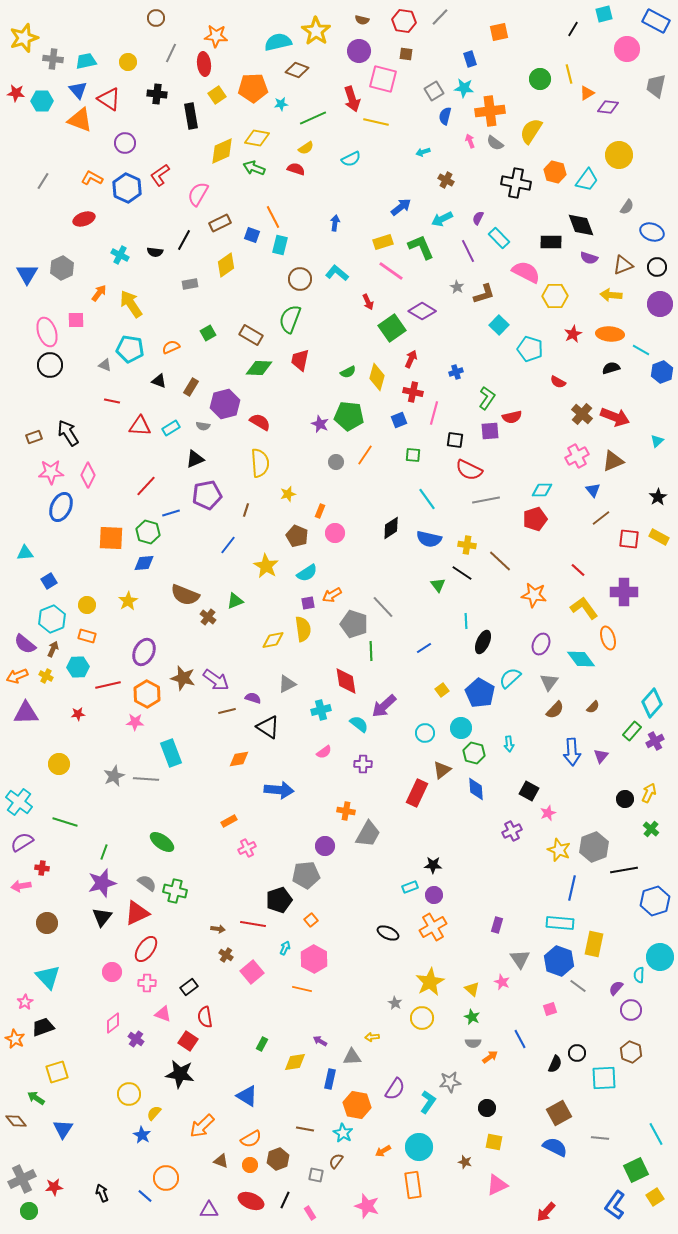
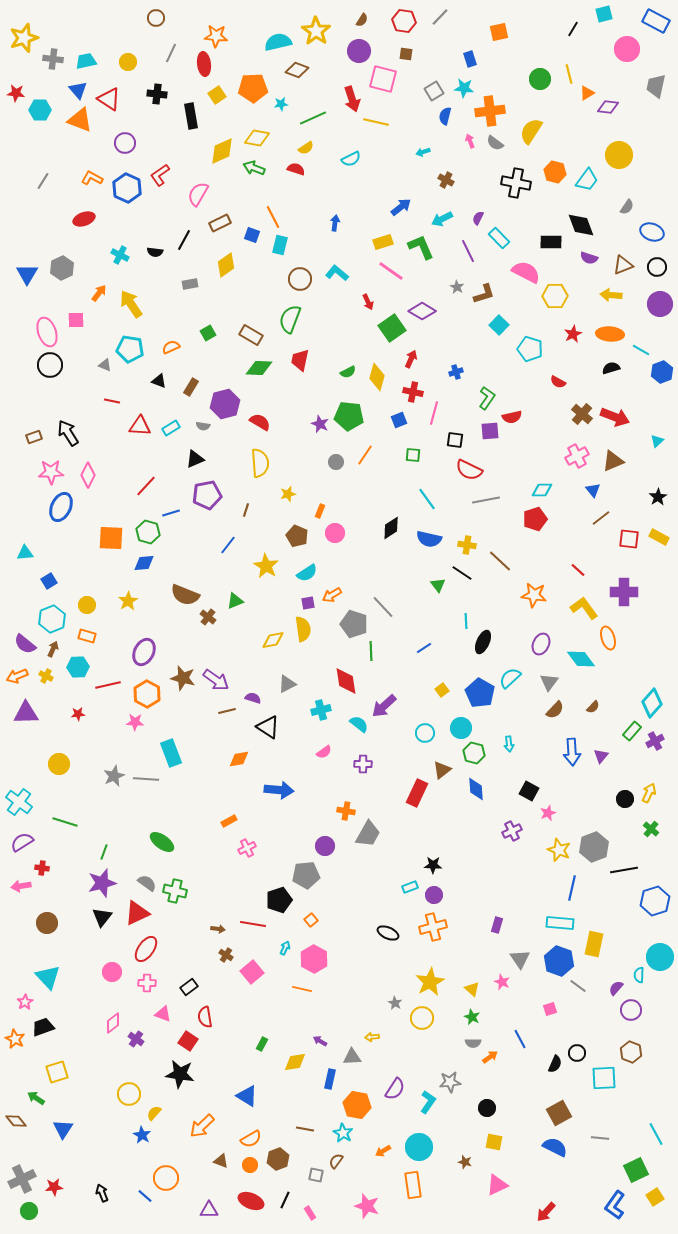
brown semicircle at (362, 20): rotated 72 degrees counterclockwise
cyan hexagon at (42, 101): moved 2 px left, 9 px down
orange cross at (433, 927): rotated 16 degrees clockwise
